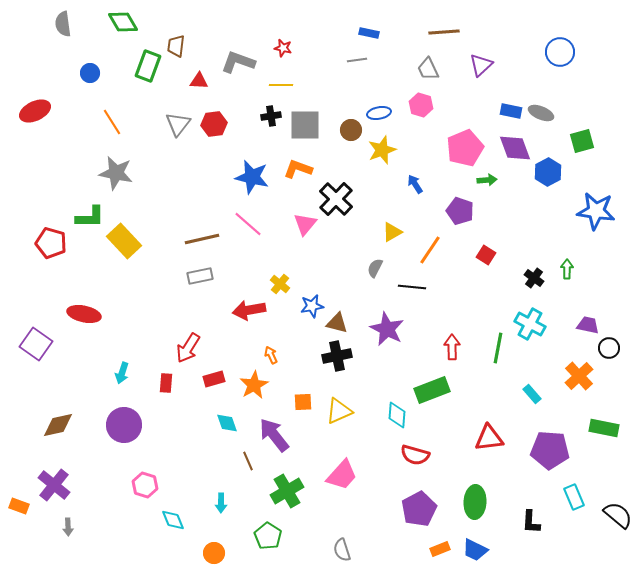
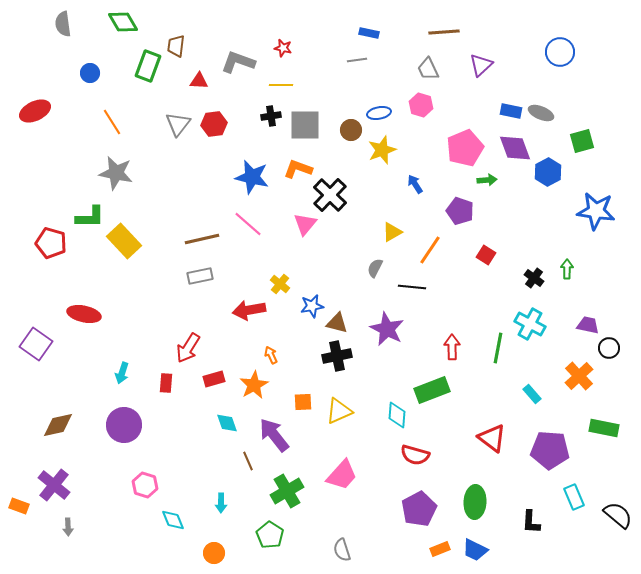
black cross at (336, 199): moved 6 px left, 4 px up
red triangle at (489, 438): moved 3 px right; rotated 44 degrees clockwise
green pentagon at (268, 536): moved 2 px right, 1 px up
